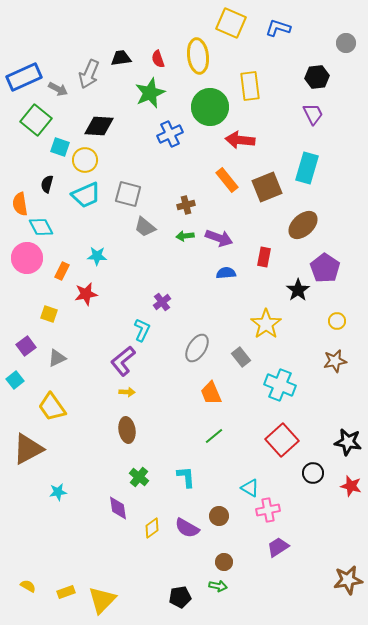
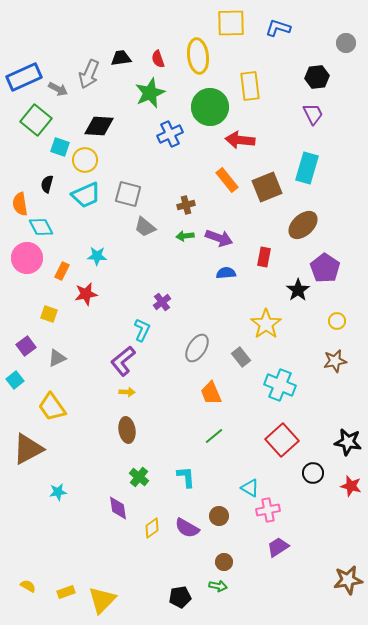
yellow square at (231, 23): rotated 24 degrees counterclockwise
